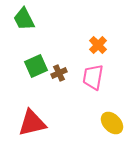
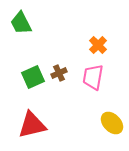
green trapezoid: moved 3 px left, 4 px down
green square: moved 3 px left, 11 px down
red triangle: moved 2 px down
